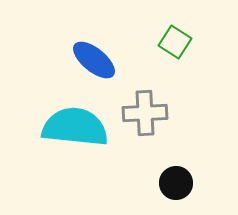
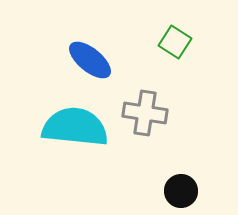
blue ellipse: moved 4 px left
gray cross: rotated 12 degrees clockwise
black circle: moved 5 px right, 8 px down
